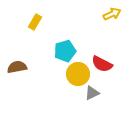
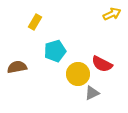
cyan pentagon: moved 10 px left
